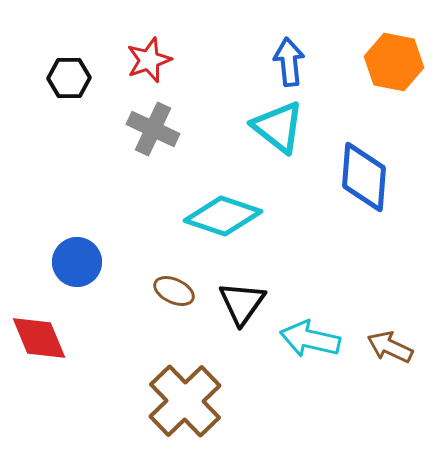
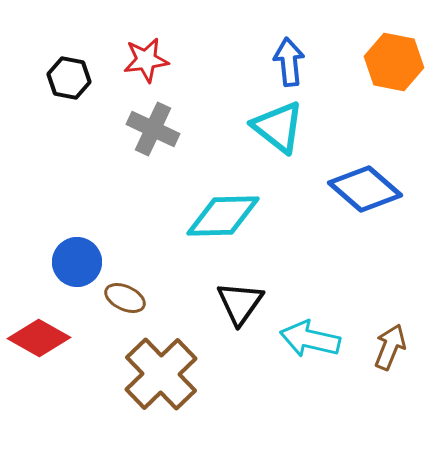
red star: moved 3 px left; rotated 12 degrees clockwise
black hexagon: rotated 12 degrees clockwise
blue diamond: moved 1 px right, 12 px down; rotated 54 degrees counterclockwise
cyan diamond: rotated 20 degrees counterclockwise
brown ellipse: moved 49 px left, 7 px down
black triangle: moved 2 px left
red diamond: rotated 38 degrees counterclockwise
brown arrow: rotated 87 degrees clockwise
brown cross: moved 24 px left, 27 px up
